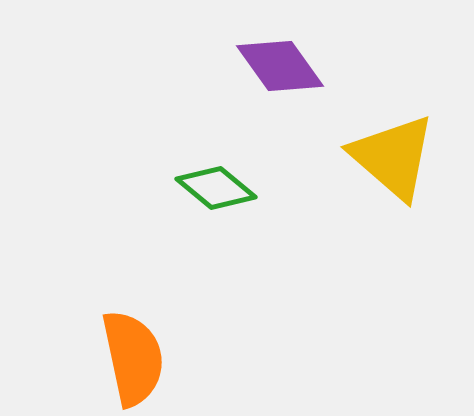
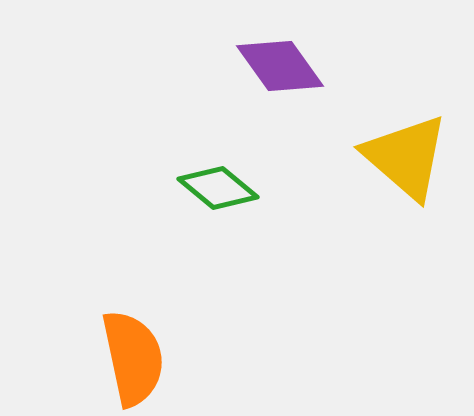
yellow triangle: moved 13 px right
green diamond: moved 2 px right
